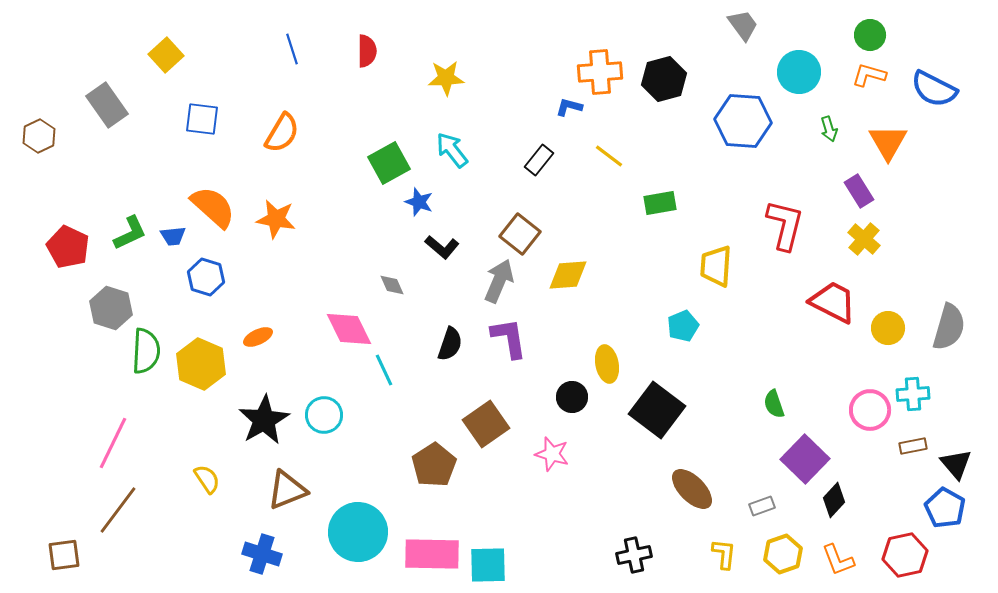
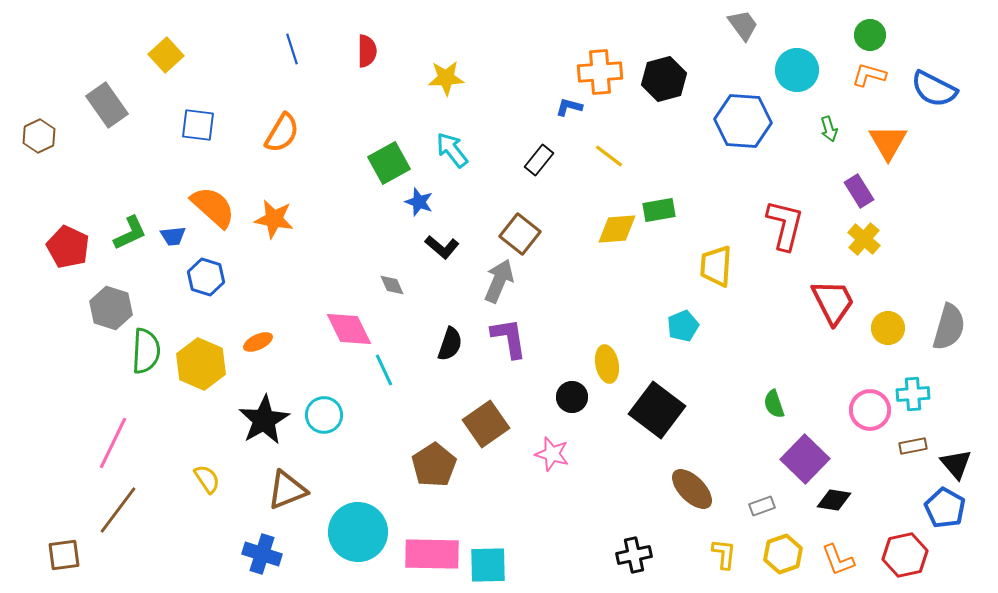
cyan circle at (799, 72): moved 2 px left, 2 px up
blue square at (202, 119): moved 4 px left, 6 px down
green rectangle at (660, 203): moved 1 px left, 7 px down
orange star at (276, 219): moved 2 px left
yellow diamond at (568, 275): moved 49 px right, 46 px up
red trapezoid at (833, 302): rotated 36 degrees clockwise
orange ellipse at (258, 337): moved 5 px down
black diamond at (834, 500): rotated 56 degrees clockwise
